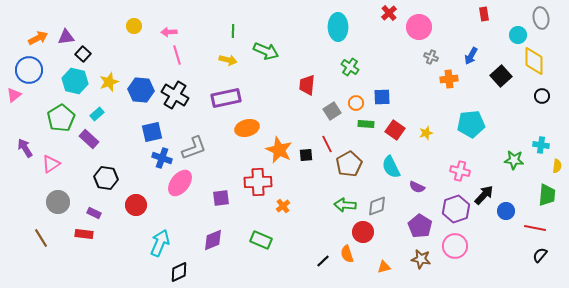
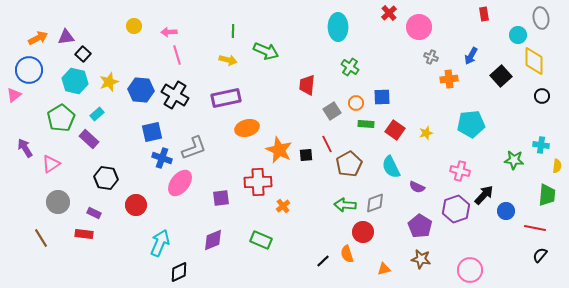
gray diamond at (377, 206): moved 2 px left, 3 px up
pink circle at (455, 246): moved 15 px right, 24 px down
orange triangle at (384, 267): moved 2 px down
